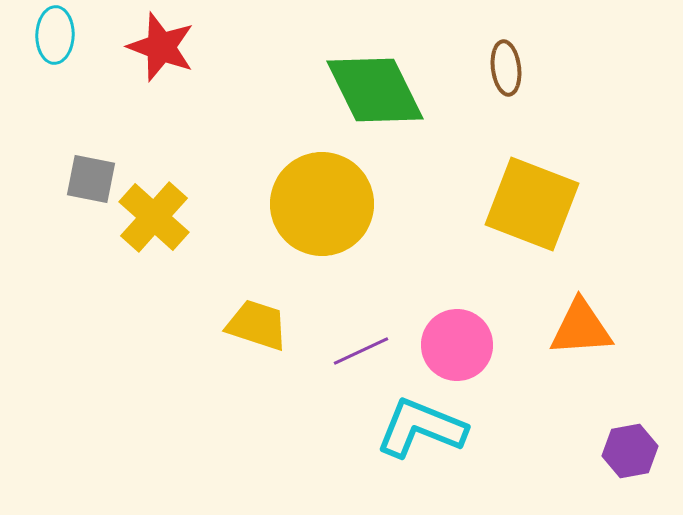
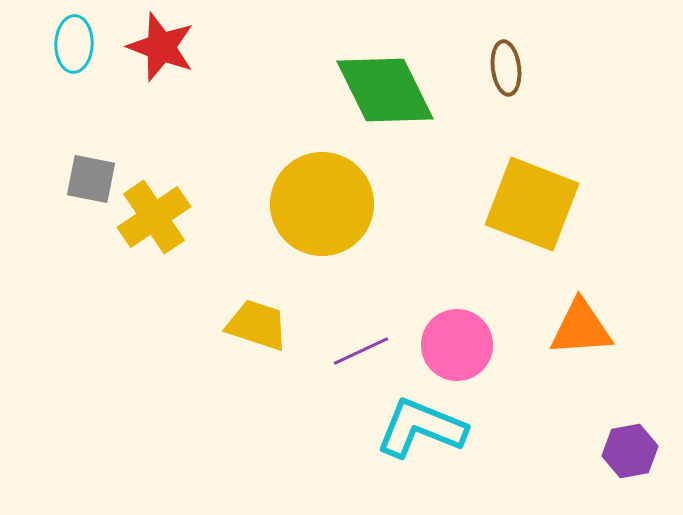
cyan ellipse: moved 19 px right, 9 px down
green diamond: moved 10 px right
yellow cross: rotated 14 degrees clockwise
